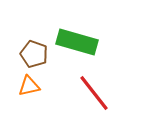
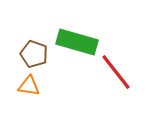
orange triangle: rotated 20 degrees clockwise
red line: moved 22 px right, 21 px up
